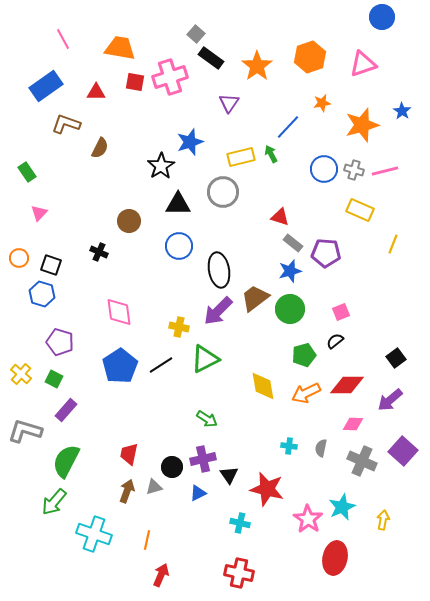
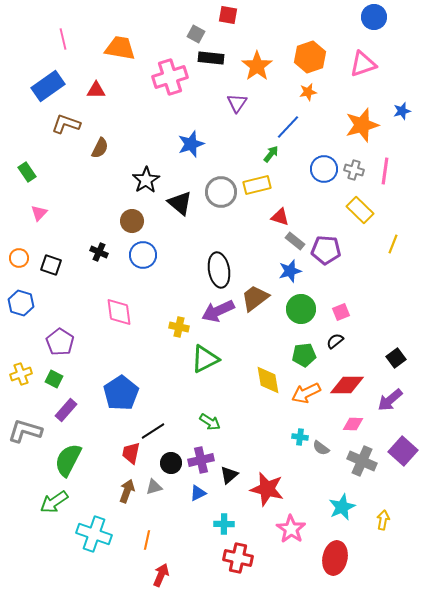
blue circle at (382, 17): moved 8 px left
gray square at (196, 34): rotated 12 degrees counterclockwise
pink line at (63, 39): rotated 15 degrees clockwise
black rectangle at (211, 58): rotated 30 degrees counterclockwise
red square at (135, 82): moved 93 px right, 67 px up
blue rectangle at (46, 86): moved 2 px right
red triangle at (96, 92): moved 2 px up
purple triangle at (229, 103): moved 8 px right
orange star at (322, 103): moved 14 px left, 11 px up
blue star at (402, 111): rotated 24 degrees clockwise
blue star at (190, 142): moved 1 px right, 2 px down
green arrow at (271, 154): rotated 66 degrees clockwise
yellow rectangle at (241, 157): moved 16 px right, 28 px down
black star at (161, 166): moved 15 px left, 14 px down
pink line at (385, 171): rotated 68 degrees counterclockwise
gray circle at (223, 192): moved 2 px left
black triangle at (178, 204): moved 2 px right, 1 px up; rotated 40 degrees clockwise
yellow rectangle at (360, 210): rotated 20 degrees clockwise
brown circle at (129, 221): moved 3 px right
gray rectangle at (293, 243): moved 2 px right, 2 px up
blue circle at (179, 246): moved 36 px left, 9 px down
purple pentagon at (326, 253): moved 3 px up
blue hexagon at (42, 294): moved 21 px left, 9 px down
green circle at (290, 309): moved 11 px right
purple arrow at (218, 311): rotated 20 degrees clockwise
purple pentagon at (60, 342): rotated 16 degrees clockwise
green pentagon at (304, 355): rotated 10 degrees clockwise
black line at (161, 365): moved 8 px left, 66 px down
blue pentagon at (120, 366): moved 1 px right, 27 px down
yellow cross at (21, 374): rotated 30 degrees clockwise
yellow diamond at (263, 386): moved 5 px right, 6 px up
green arrow at (207, 419): moved 3 px right, 3 px down
cyan cross at (289, 446): moved 11 px right, 9 px up
gray semicircle at (321, 448): rotated 66 degrees counterclockwise
red trapezoid at (129, 454): moved 2 px right, 1 px up
purple cross at (203, 459): moved 2 px left, 1 px down
green semicircle at (66, 461): moved 2 px right, 1 px up
black circle at (172, 467): moved 1 px left, 4 px up
black triangle at (229, 475): rotated 24 degrees clockwise
green arrow at (54, 502): rotated 16 degrees clockwise
pink star at (308, 519): moved 17 px left, 10 px down
cyan cross at (240, 523): moved 16 px left, 1 px down; rotated 12 degrees counterclockwise
red cross at (239, 573): moved 1 px left, 15 px up
